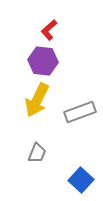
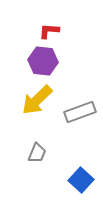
red L-shape: moved 1 px down; rotated 45 degrees clockwise
yellow arrow: rotated 20 degrees clockwise
